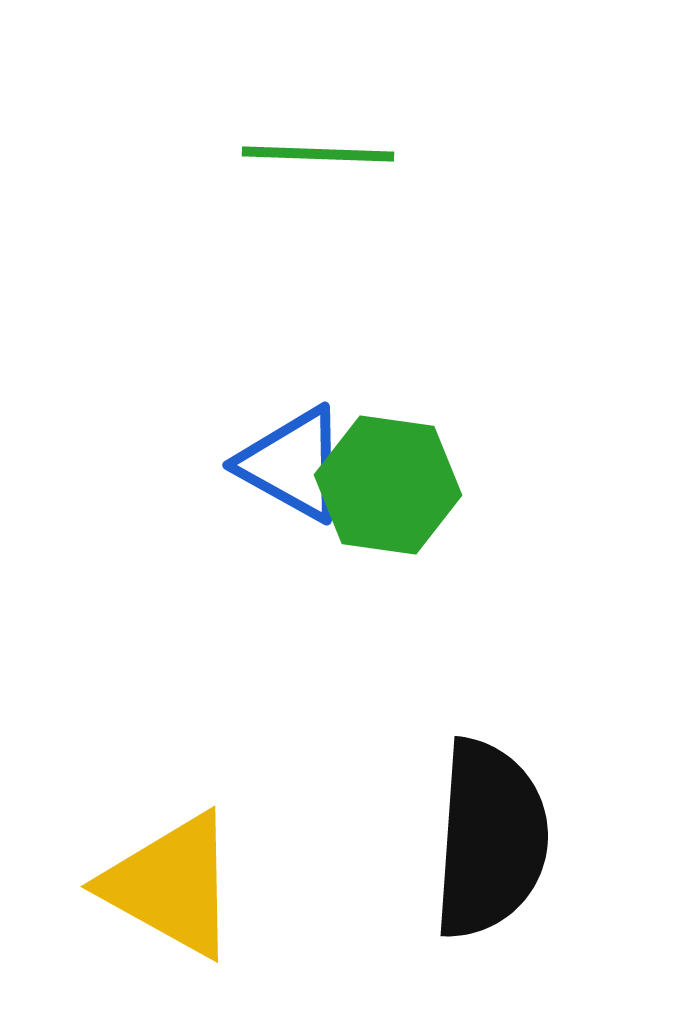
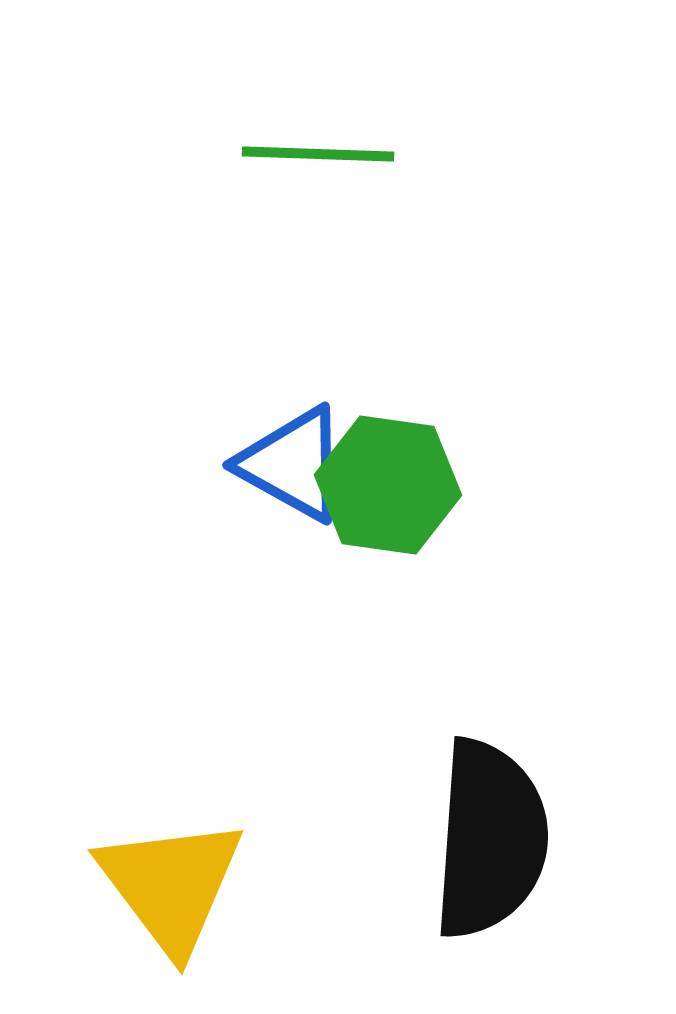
yellow triangle: rotated 24 degrees clockwise
